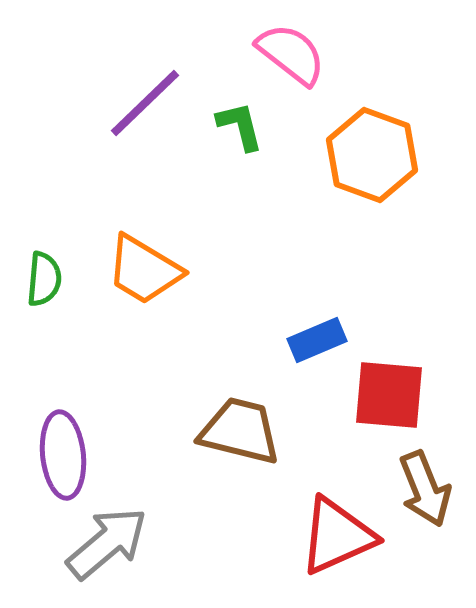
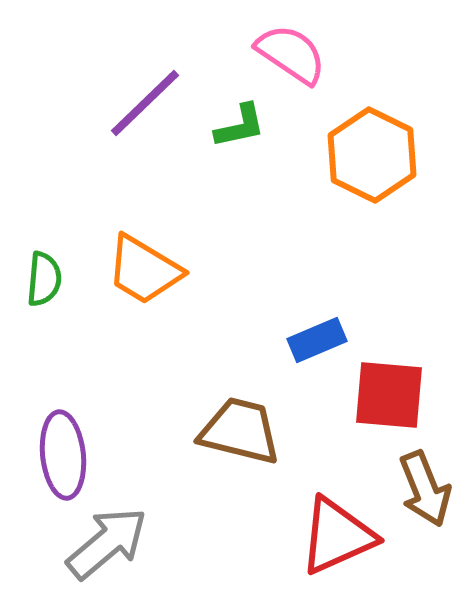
pink semicircle: rotated 4 degrees counterclockwise
green L-shape: rotated 92 degrees clockwise
orange hexagon: rotated 6 degrees clockwise
